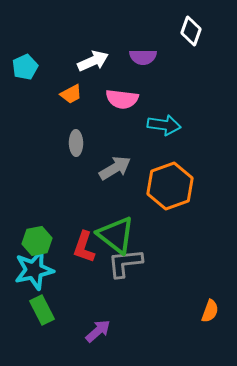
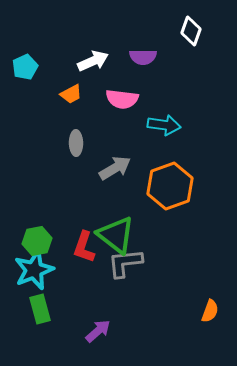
cyan star: rotated 9 degrees counterclockwise
green rectangle: moved 2 px left, 1 px up; rotated 12 degrees clockwise
